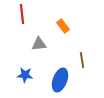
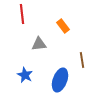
blue star: rotated 21 degrees clockwise
